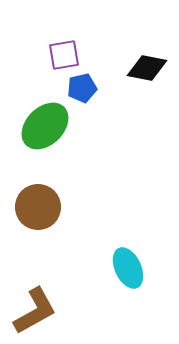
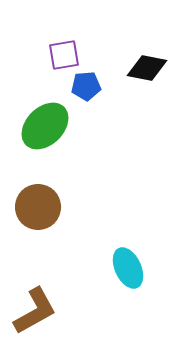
blue pentagon: moved 4 px right, 2 px up; rotated 8 degrees clockwise
